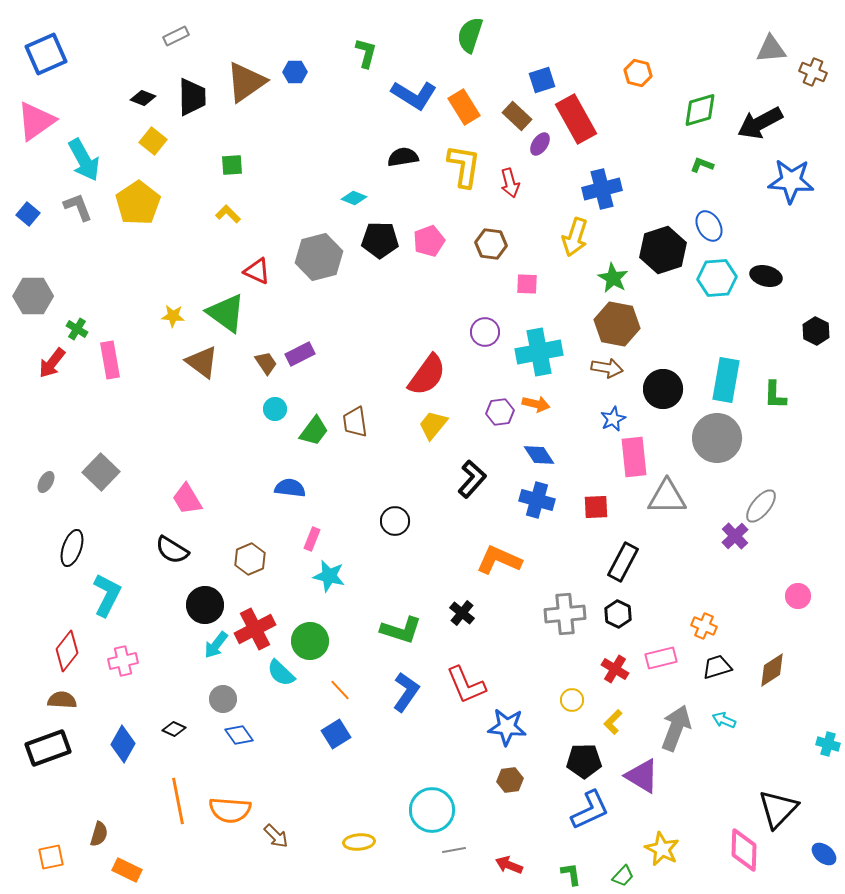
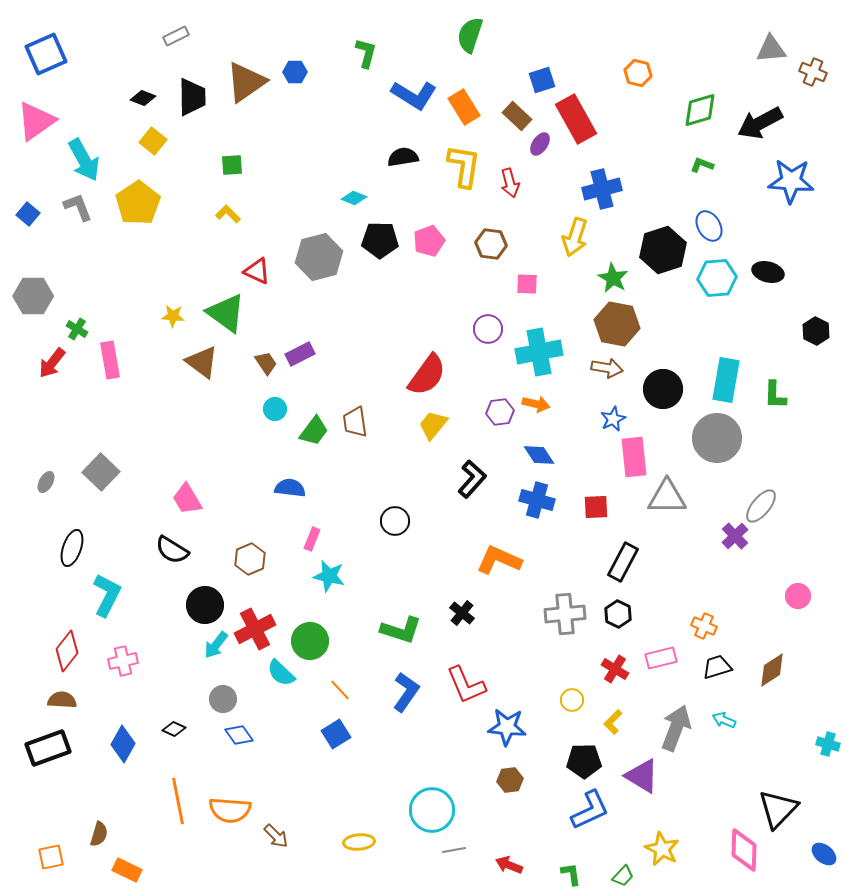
black ellipse at (766, 276): moved 2 px right, 4 px up
purple circle at (485, 332): moved 3 px right, 3 px up
